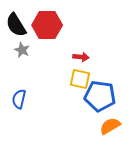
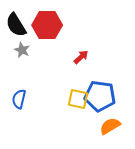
red arrow: rotated 49 degrees counterclockwise
yellow square: moved 2 px left, 20 px down
